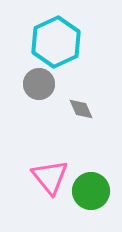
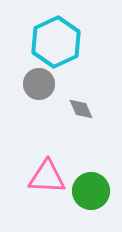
pink triangle: moved 3 px left; rotated 48 degrees counterclockwise
